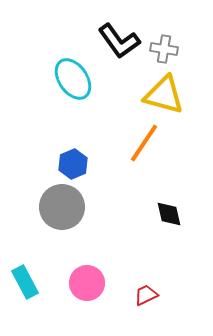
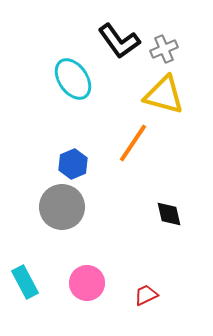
gray cross: rotated 32 degrees counterclockwise
orange line: moved 11 px left
